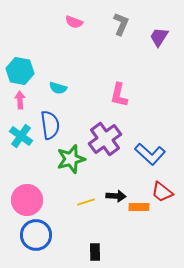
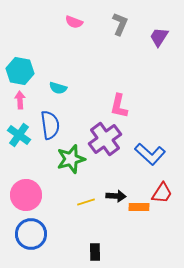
gray L-shape: moved 1 px left
pink L-shape: moved 11 px down
cyan cross: moved 2 px left, 1 px up
red trapezoid: moved 1 px down; rotated 95 degrees counterclockwise
pink circle: moved 1 px left, 5 px up
blue circle: moved 5 px left, 1 px up
